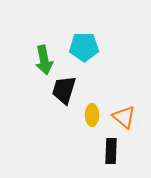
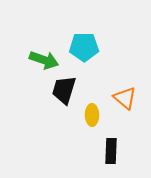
green arrow: rotated 60 degrees counterclockwise
orange triangle: moved 1 px right, 19 px up
